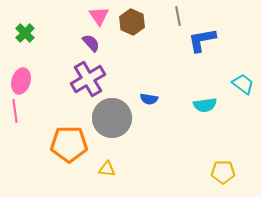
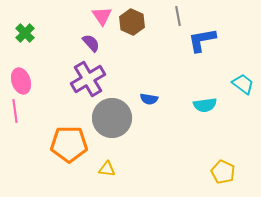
pink triangle: moved 3 px right
pink ellipse: rotated 35 degrees counterclockwise
yellow pentagon: rotated 25 degrees clockwise
